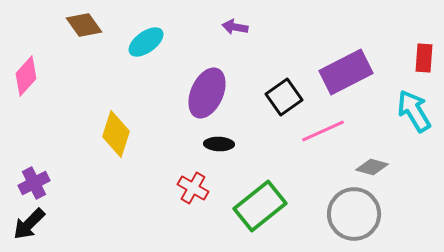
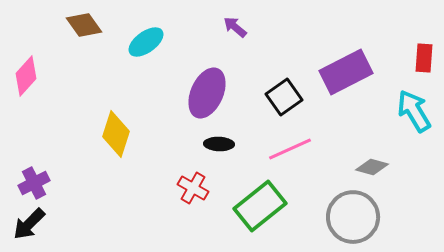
purple arrow: rotated 30 degrees clockwise
pink line: moved 33 px left, 18 px down
gray circle: moved 1 px left, 3 px down
